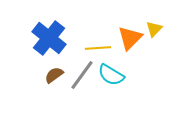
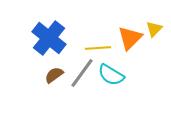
gray line: moved 2 px up
